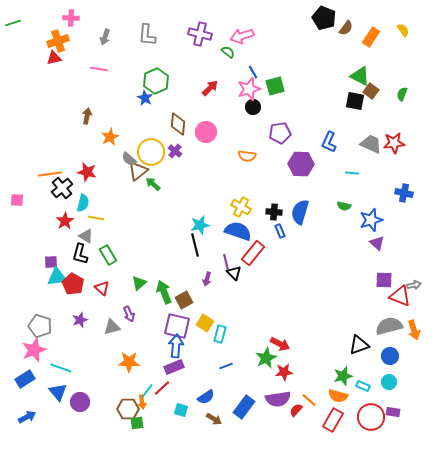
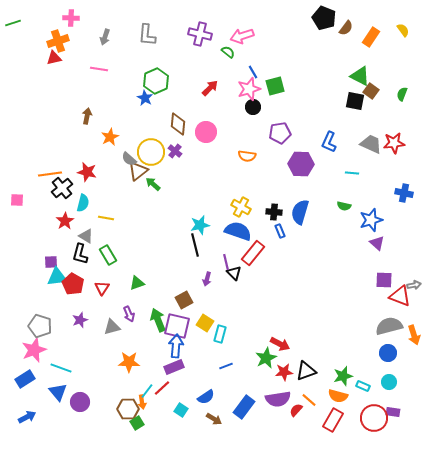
yellow line at (96, 218): moved 10 px right
green triangle at (139, 283): moved 2 px left; rotated 21 degrees clockwise
red triangle at (102, 288): rotated 21 degrees clockwise
green arrow at (164, 292): moved 6 px left, 28 px down
orange arrow at (414, 330): moved 5 px down
black triangle at (359, 345): moved 53 px left, 26 px down
blue circle at (390, 356): moved 2 px left, 3 px up
cyan square at (181, 410): rotated 16 degrees clockwise
red circle at (371, 417): moved 3 px right, 1 px down
green square at (137, 423): rotated 24 degrees counterclockwise
